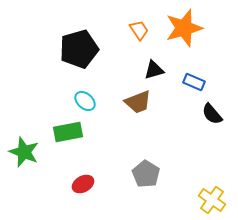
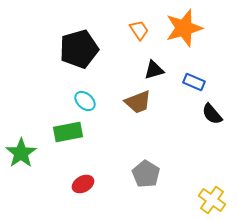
green star: moved 3 px left, 1 px down; rotated 16 degrees clockwise
